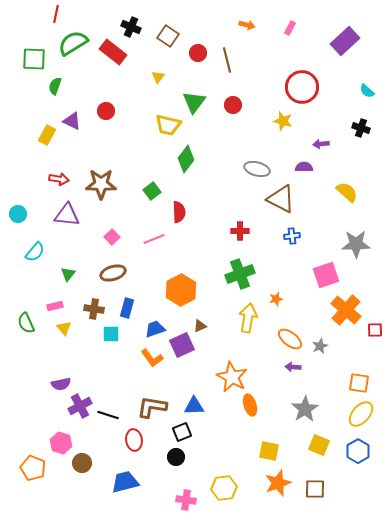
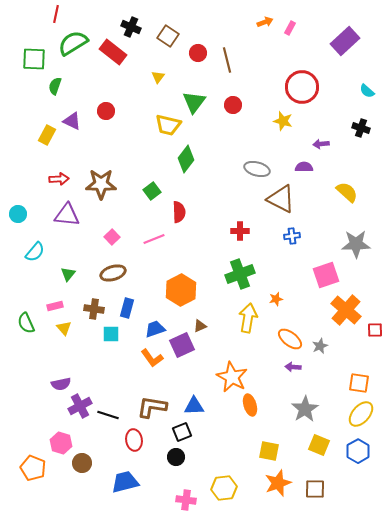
orange arrow at (247, 25): moved 18 px right, 3 px up; rotated 35 degrees counterclockwise
red arrow at (59, 179): rotated 12 degrees counterclockwise
